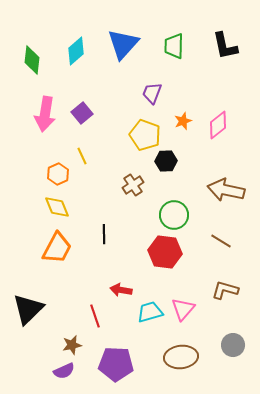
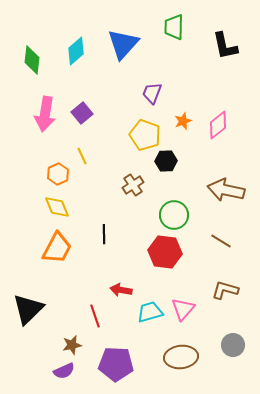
green trapezoid: moved 19 px up
